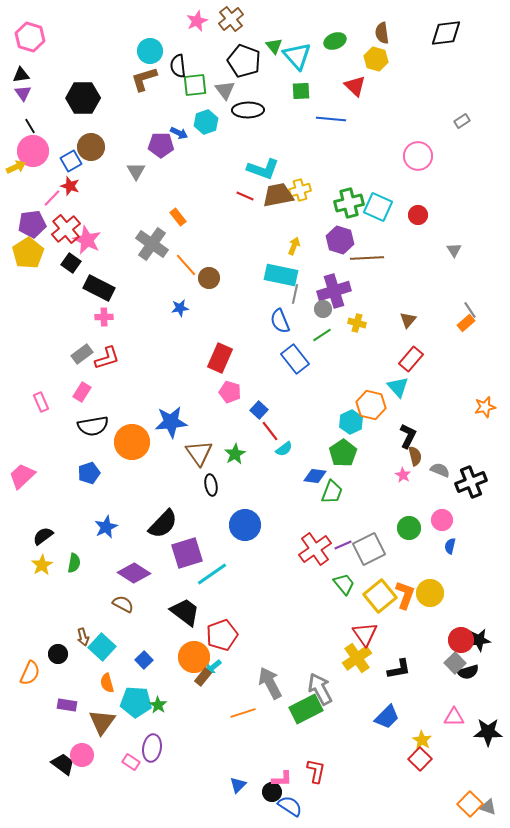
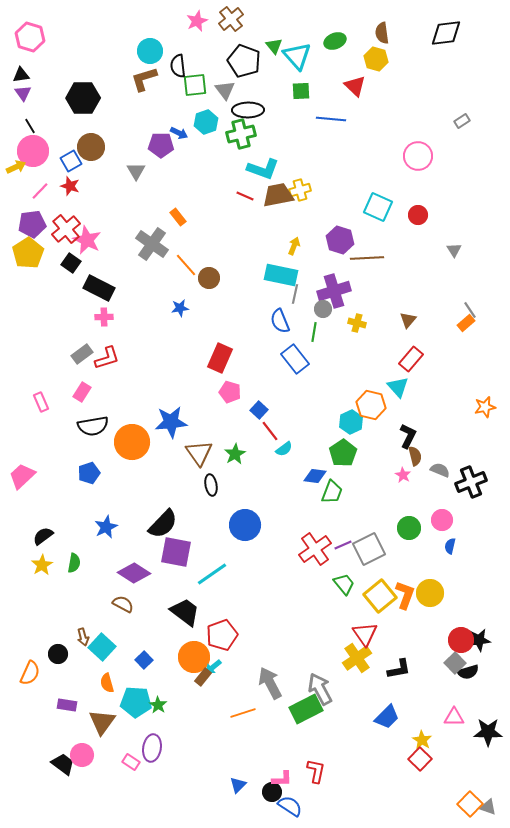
pink line at (52, 198): moved 12 px left, 7 px up
green cross at (349, 203): moved 108 px left, 69 px up
green line at (322, 335): moved 8 px left, 3 px up; rotated 48 degrees counterclockwise
purple square at (187, 553): moved 11 px left, 1 px up; rotated 28 degrees clockwise
